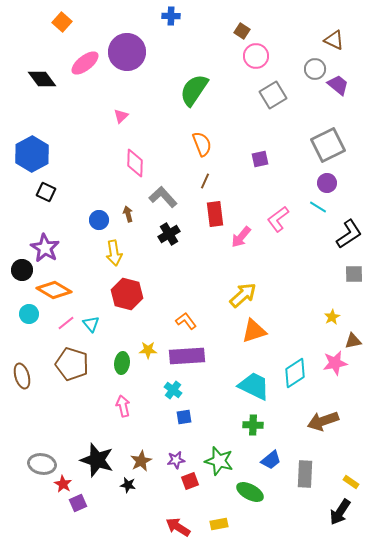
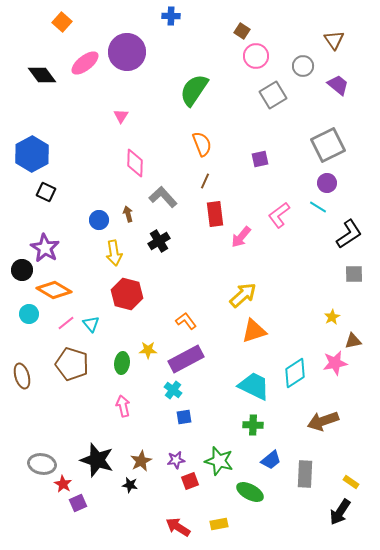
brown triangle at (334, 40): rotated 30 degrees clockwise
gray circle at (315, 69): moved 12 px left, 3 px up
black diamond at (42, 79): moved 4 px up
pink triangle at (121, 116): rotated 14 degrees counterclockwise
pink L-shape at (278, 219): moved 1 px right, 4 px up
black cross at (169, 234): moved 10 px left, 7 px down
purple rectangle at (187, 356): moved 1 px left, 3 px down; rotated 24 degrees counterclockwise
black star at (128, 485): moved 2 px right
